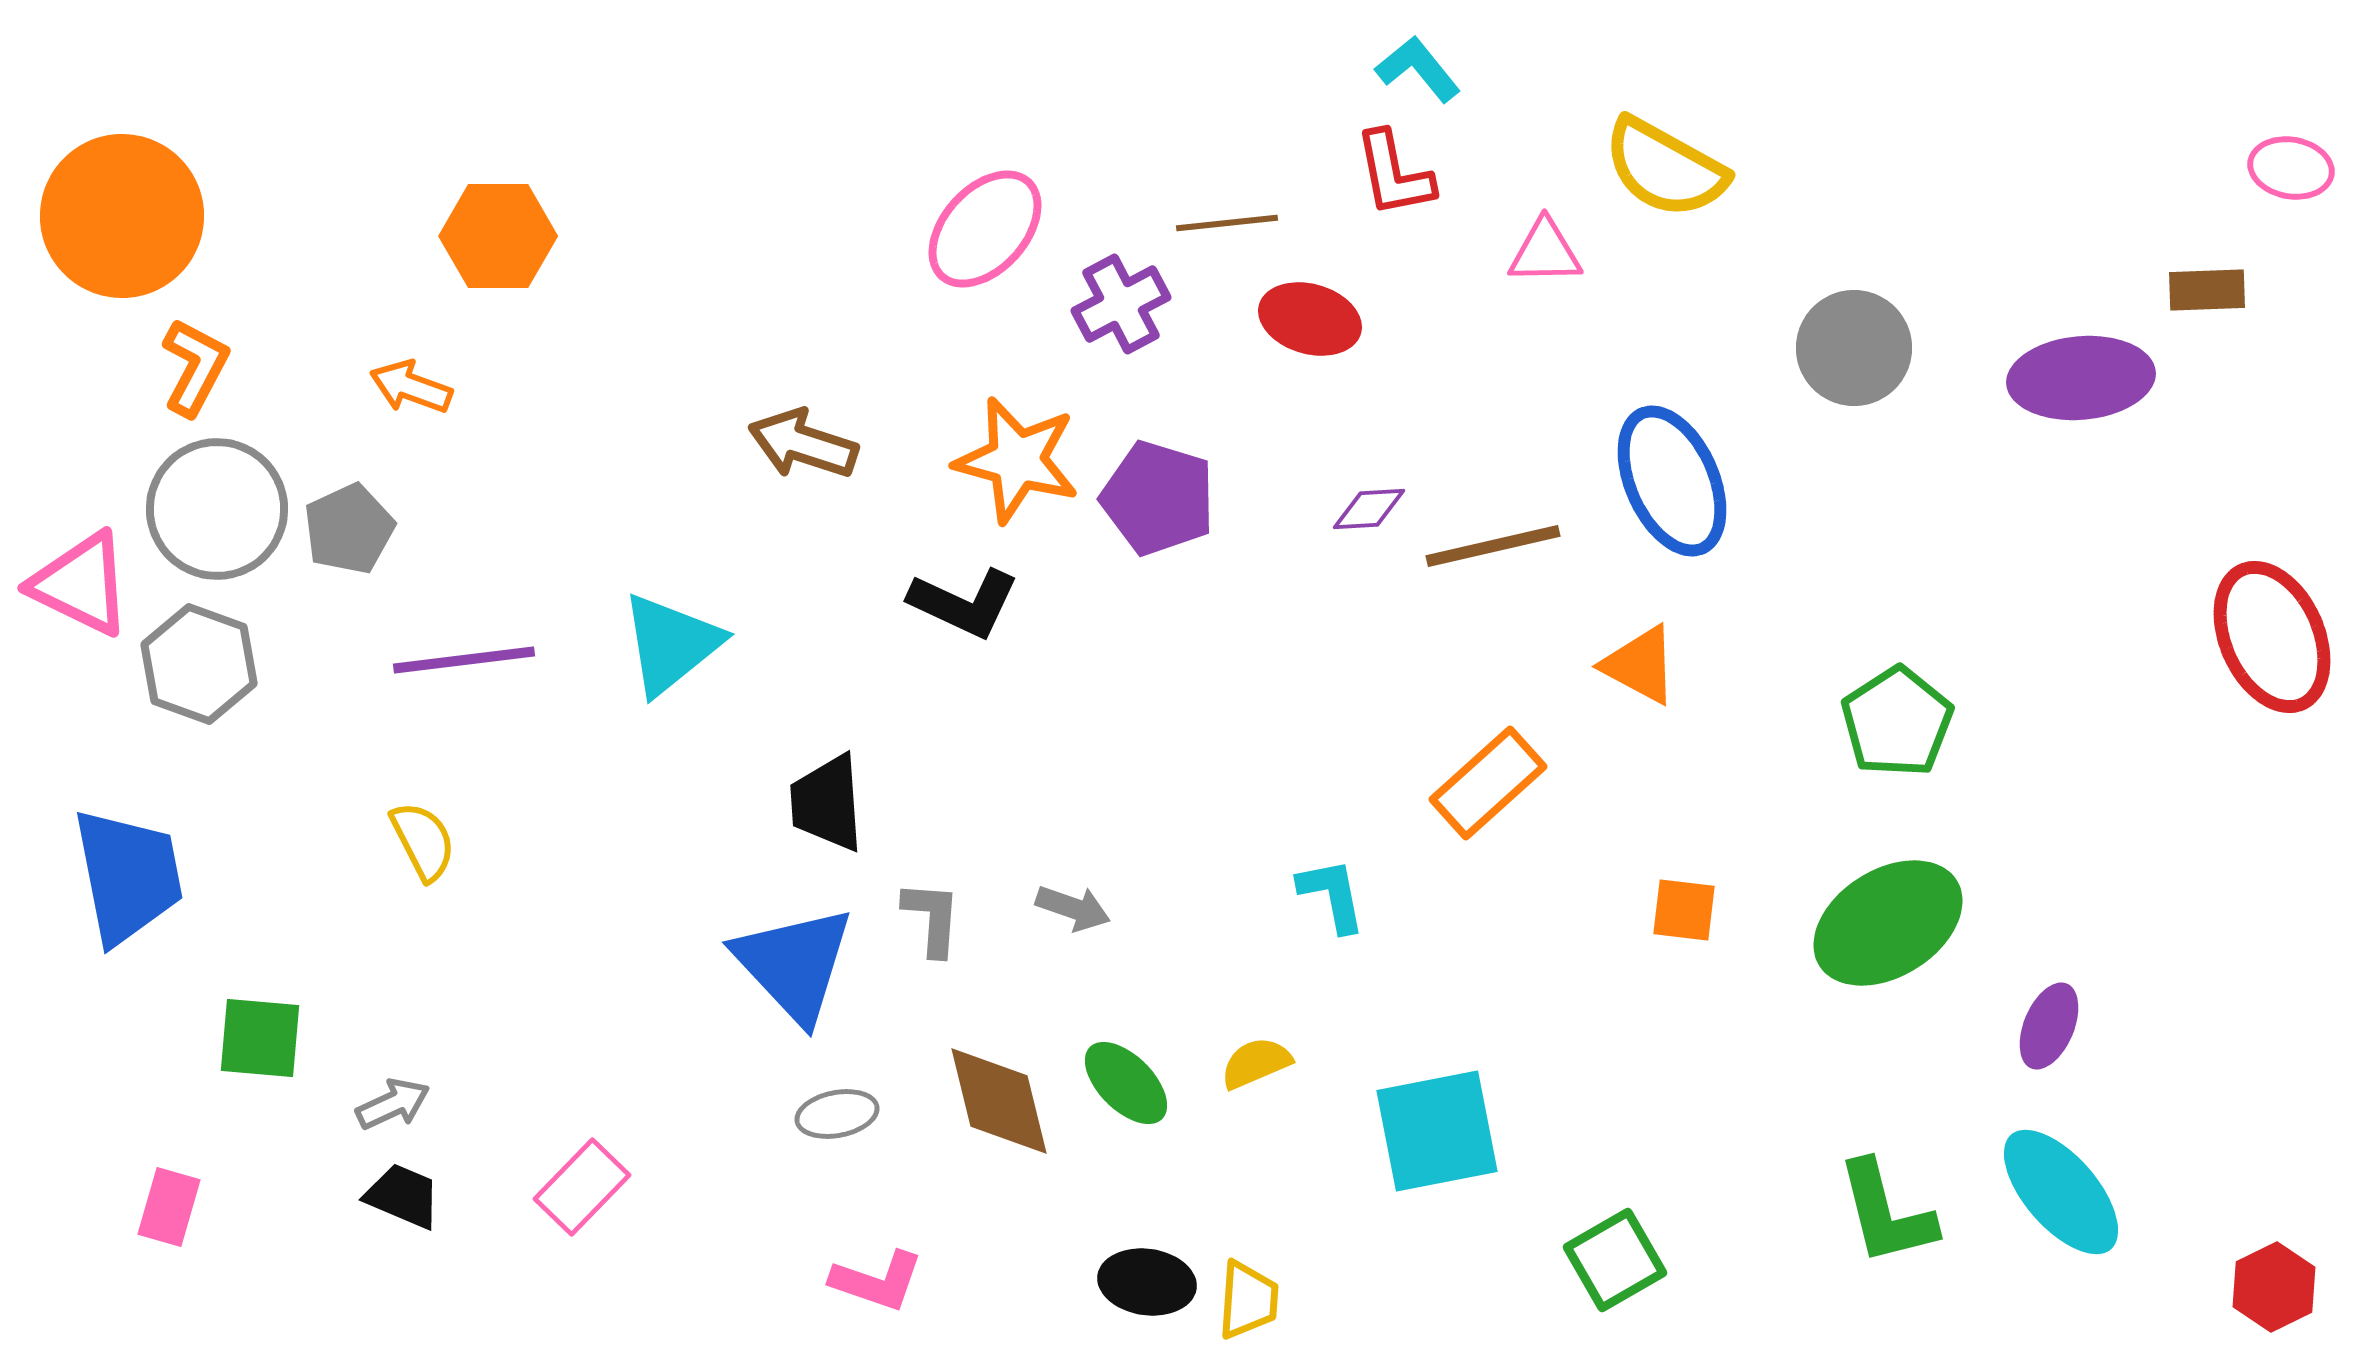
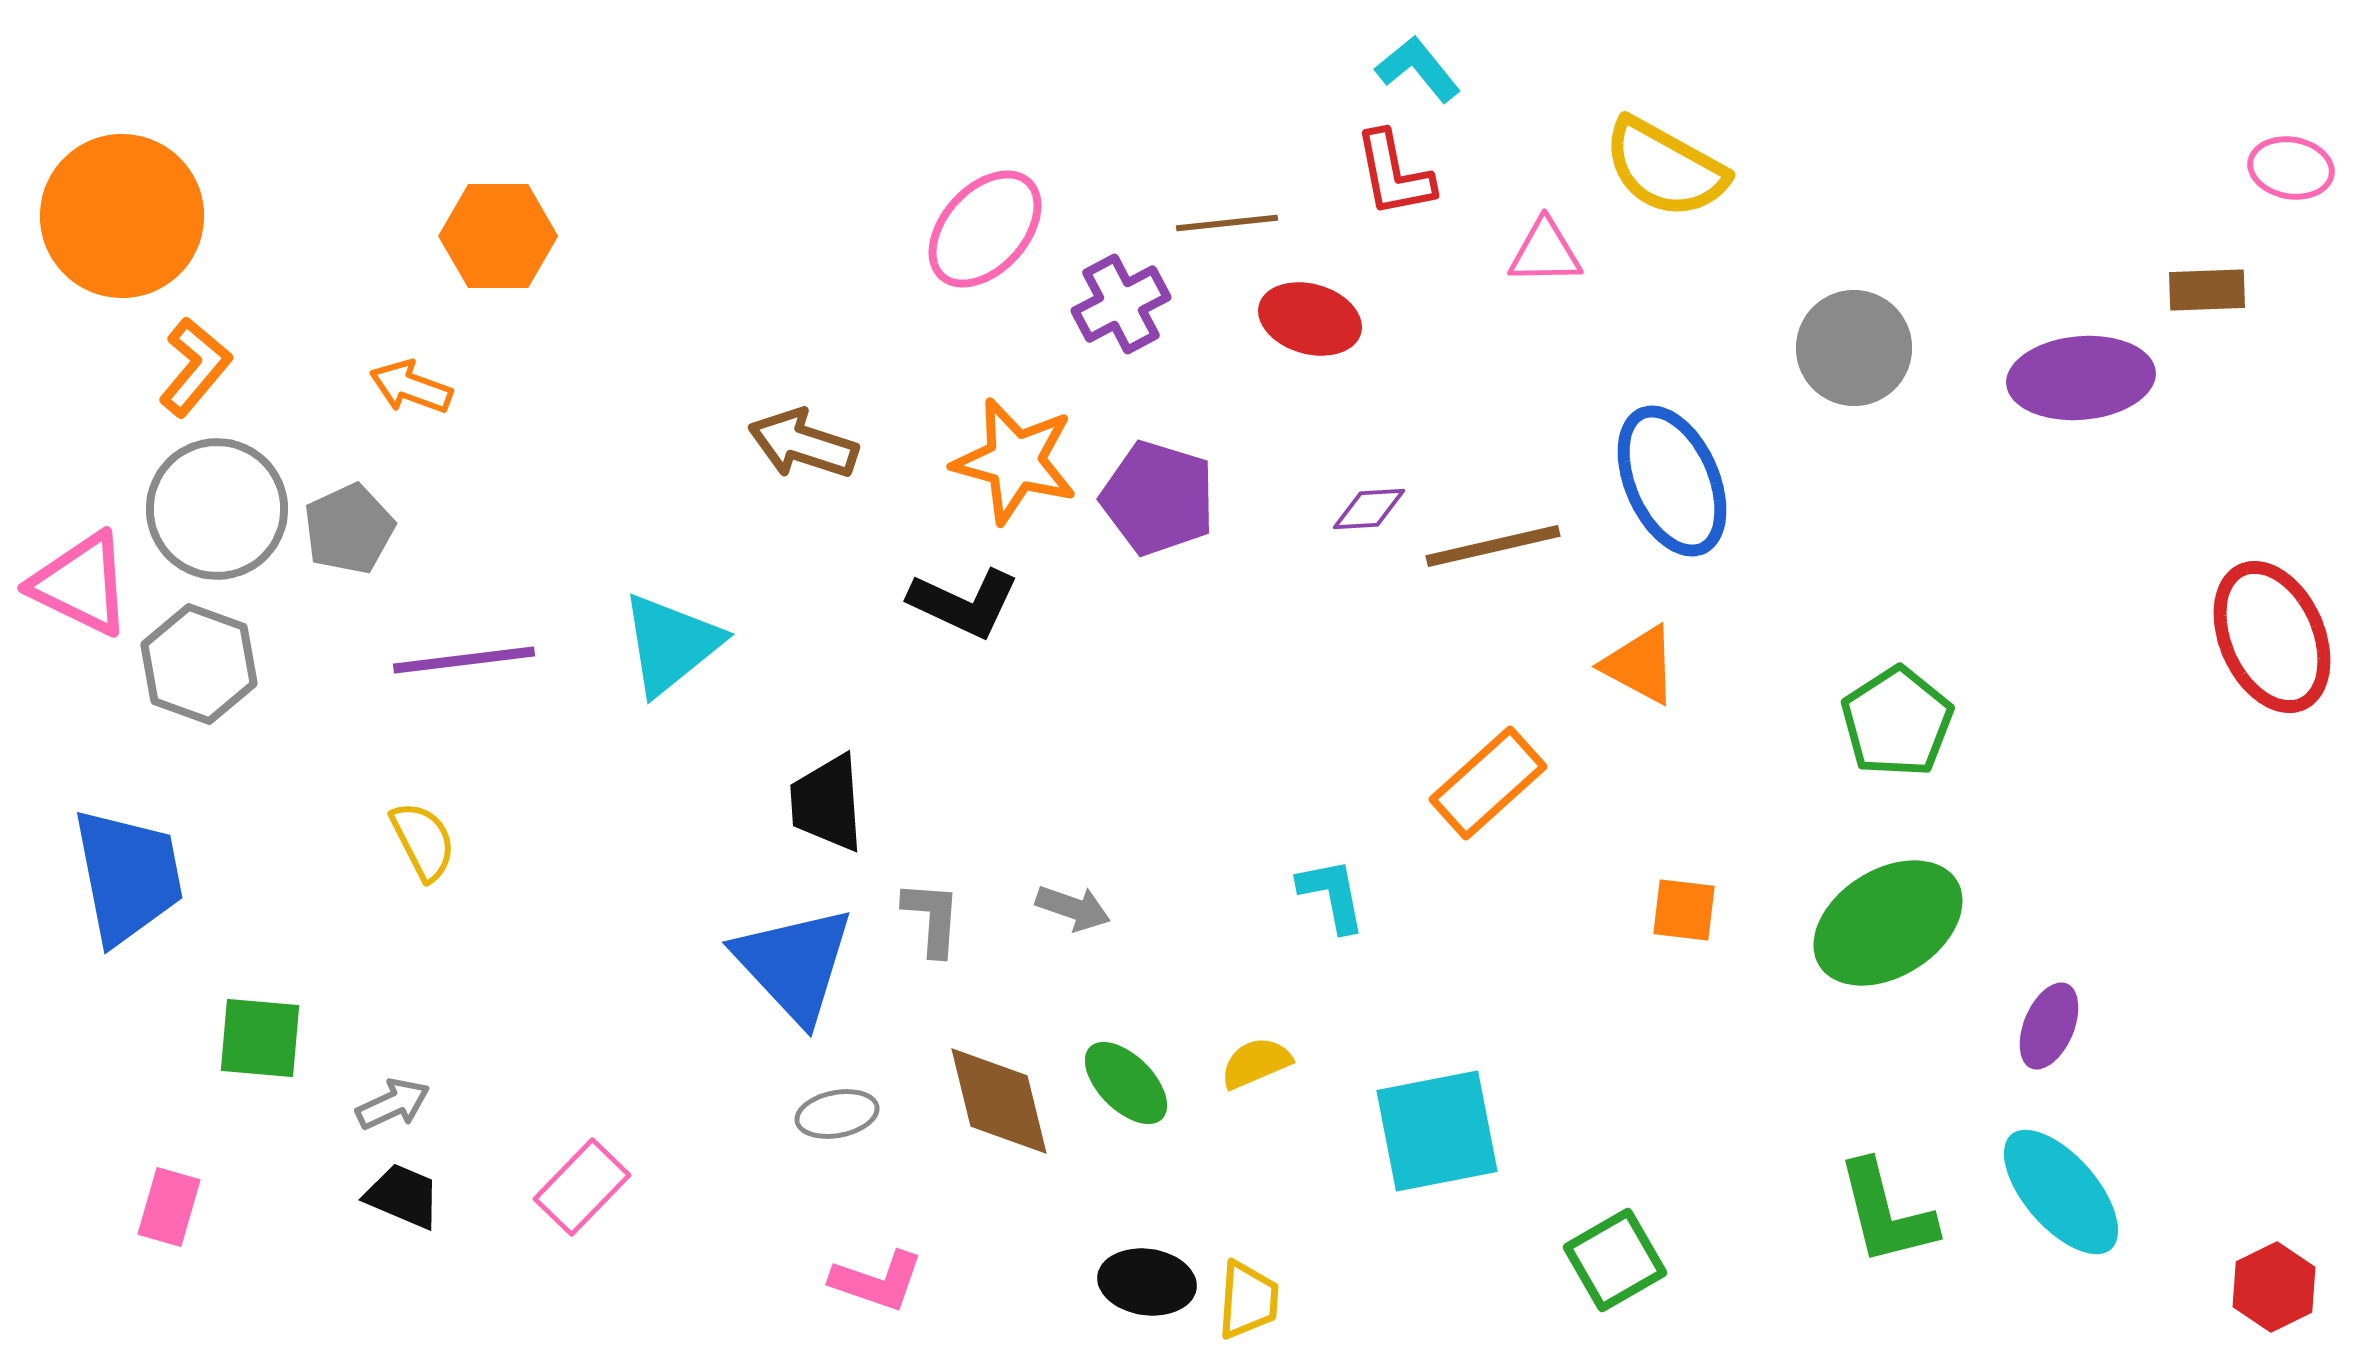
orange L-shape at (195, 367): rotated 12 degrees clockwise
orange star at (1017, 460): moved 2 px left, 1 px down
